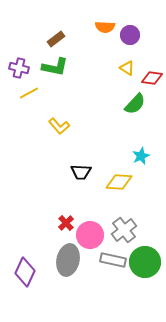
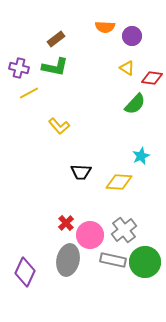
purple circle: moved 2 px right, 1 px down
